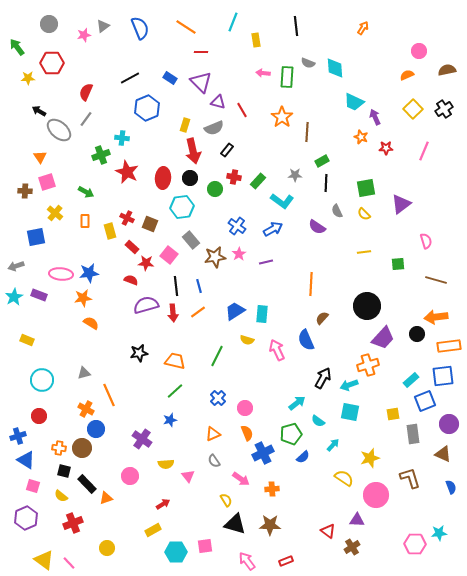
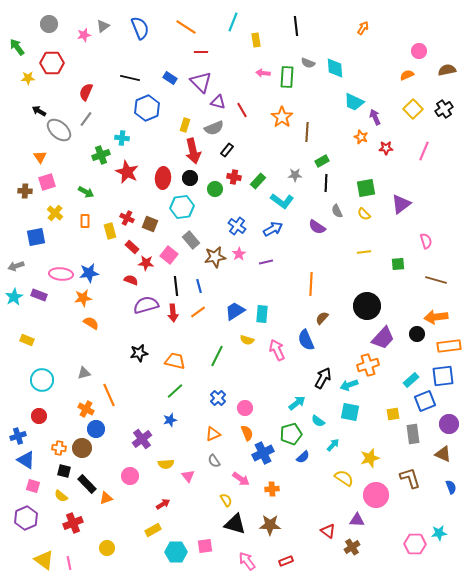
black line at (130, 78): rotated 42 degrees clockwise
purple cross at (142, 439): rotated 18 degrees clockwise
pink line at (69, 563): rotated 32 degrees clockwise
